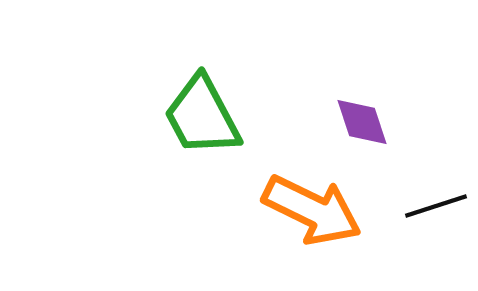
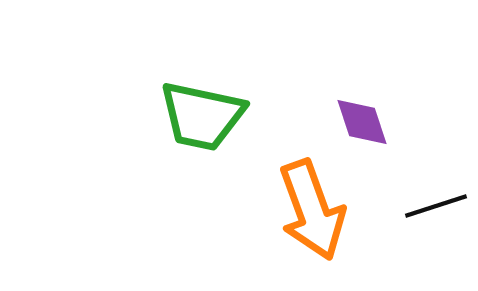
green trapezoid: rotated 50 degrees counterclockwise
orange arrow: rotated 44 degrees clockwise
